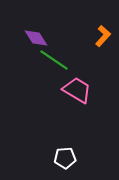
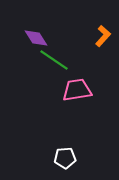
pink trapezoid: rotated 40 degrees counterclockwise
